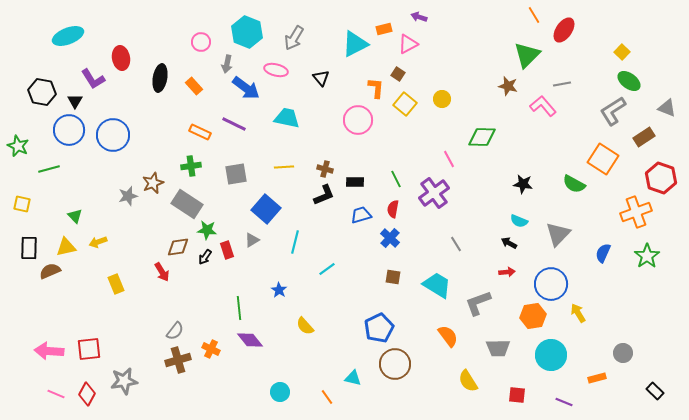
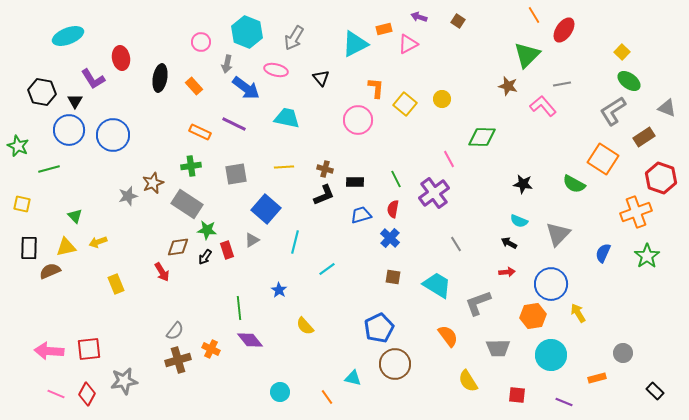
brown square at (398, 74): moved 60 px right, 53 px up
